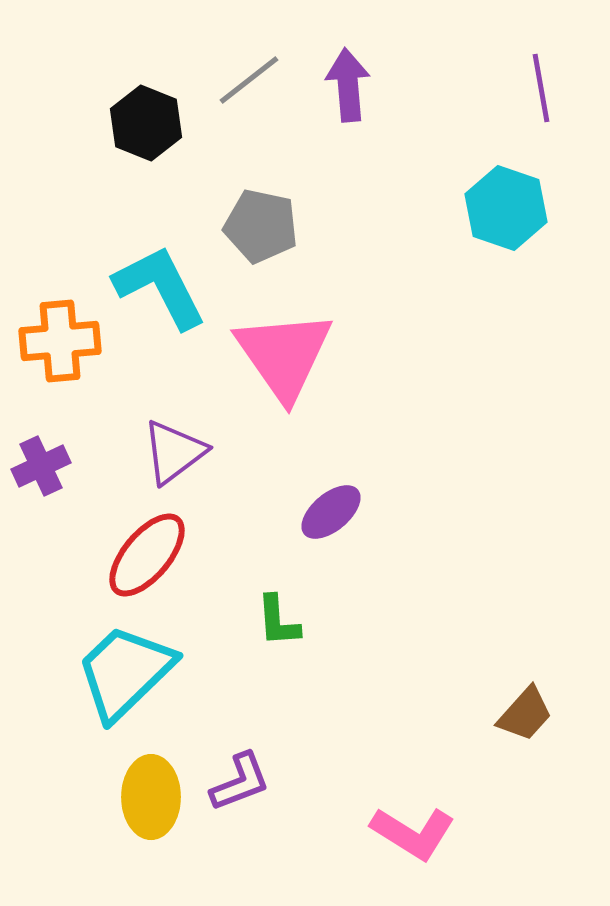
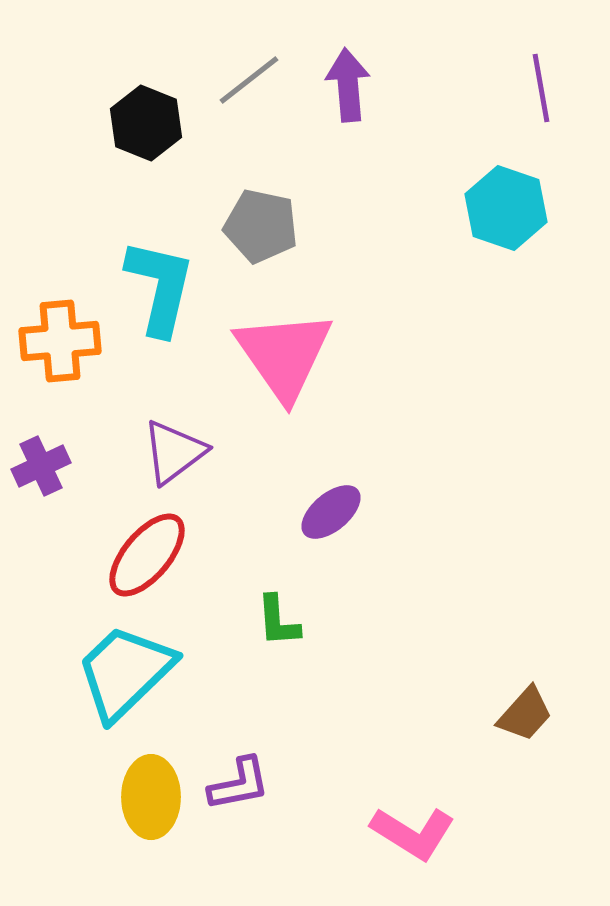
cyan L-shape: rotated 40 degrees clockwise
purple L-shape: moved 1 px left, 2 px down; rotated 10 degrees clockwise
